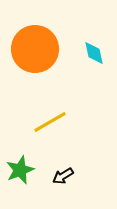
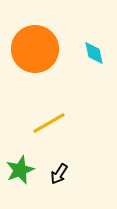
yellow line: moved 1 px left, 1 px down
black arrow: moved 4 px left, 2 px up; rotated 25 degrees counterclockwise
